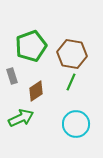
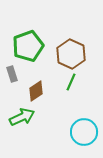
green pentagon: moved 3 px left
brown hexagon: moved 1 px left; rotated 16 degrees clockwise
gray rectangle: moved 2 px up
green arrow: moved 1 px right, 1 px up
cyan circle: moved 8 px right, 8 px down
